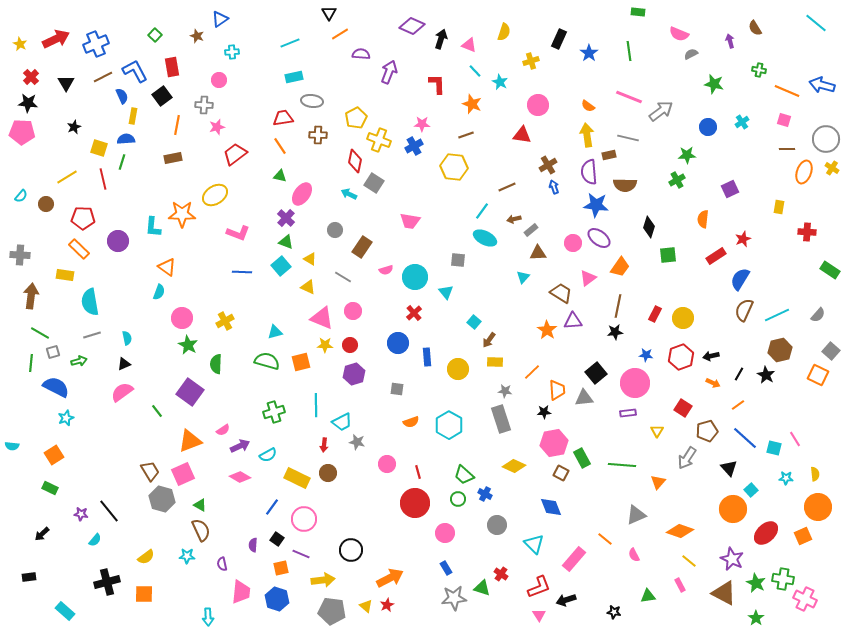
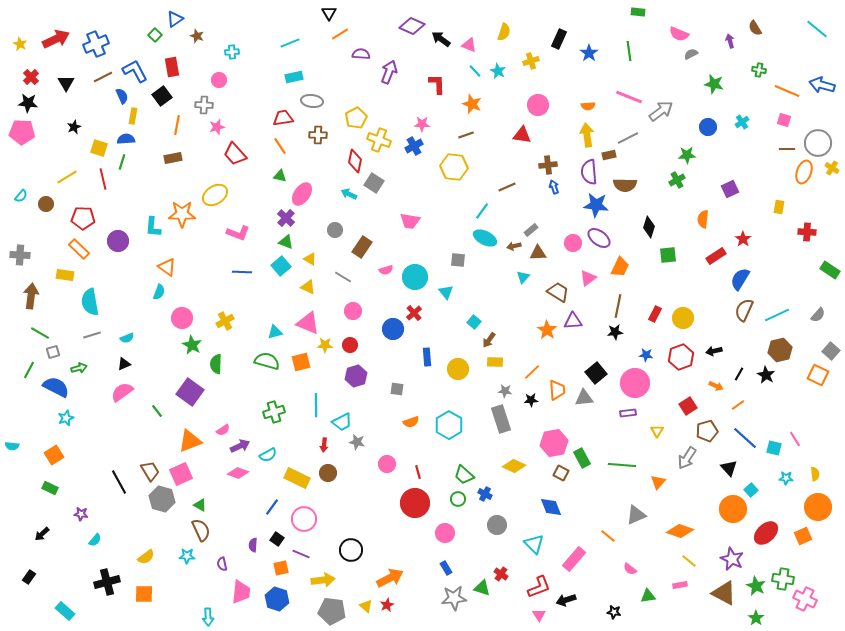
blue triangle at (220, 19): moved 45 px left
cyan line at (816, 23): moved 1 px right, 6 px down
black arrow at (441, 39): rotated 72 degrees counterclockwise
cyan star at (500, 82): moved 2 px left, 11 px up
orange semicircle at (588, 106): rotated 40 degrees counterclockwise
gray line at (628, 138): rotated 40 degrees counterclockwise
gray circle at (826, 139): moved 8 px left, 4 px down
red trapezoid at (235, 154): rotated 95 degrees counterclockwise
brown cross at (548, 165): rotated 24 degrees clockwise
brown arrow at (514, 219): moved 27 px down
red star at (743, 239): rotated 14 degrees counterclockwise
orange trapezoid at (620, 267): rotated 10 degrees counterclockwise
brown trapezoid at (561, 293): moved 3 px left, 1 px up
pink triangle at (322, 318): moved 14 px left, 5 px down
cyan semicircle at (127, 338): rotated 80 degrees clockwise
blue circle at (398, 343): moved 5 px left, 14 px up
green star at (188, 345): moved 4 px right
black arrow at (711, 356): moved 3 px right, 5 px up
green arrow at (79, 361): moved 7 px down
green line at (31, 363): moved 2 px left, 7 px down; rotated 24 degrees clockwise
purple hexagon at (354, 374): moved 2 px right, 2 px down
orange arrow at (713, 383): moved 3 px right, 3 px down
red square at (683, 408): moved 5 px right, 2 px up; rotated 24 degrees clockwise
black star at (544, 412): moved 13 px left, 12 px up
pink square at (183, 474): moved 2 px left
pink diamond at (240, 477): moved 2 px left, 4 px up; rotated 10 degrees counterclockwise
black line at (109, 511): moved 10 px right, 29 px up; rotated 10 degrees clockwise
orange line at (605, 539): moved 3 px right, 3 px up
pink semicircle at (634, 555): moved 4 px left, 14 px down; rotated 24 degrees counterclockwise
black rectangle at (29, 577): rotated 48 degrees counterclockwise
green star at (756, 583): moved 3 px down
pink rectangle at (680, 585): rotated 72 degrees counterclockwise
